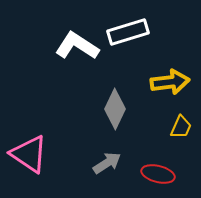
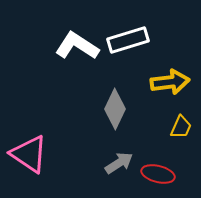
white rectangle: moved 8 px down
gray arrow: moved 12 px right
